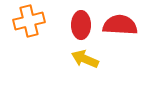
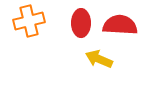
red ellipse: moved 2 px up
yellow arrow: moved 14 px right
